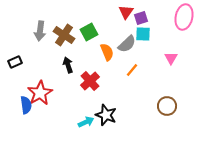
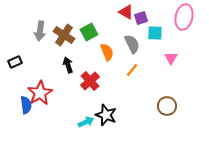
red triangle: rotated 35 degrees counterclockwise
cyan square: moved 12 px right, 1 px up
gray semicircle: moved 5 px right; rotated 72 degrees counterclockwise
